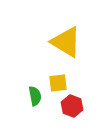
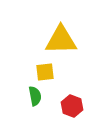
yellow triangle: moved 5 px left, 2 px up; rotated 32 degrees counterclockwise
yellow square: moved 13 px left, 11 px up
